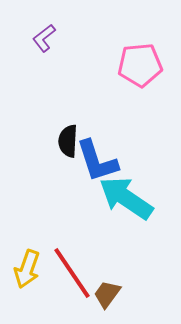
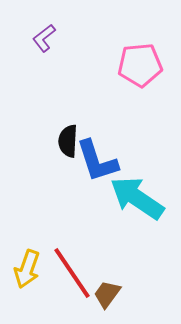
cyan arrow: moved 11 px right
